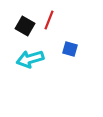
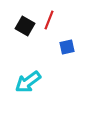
blue square: moved 3 px left, 2 px up; rotated 28 degrees counterclockwise
cyan arrow: moved 2 px left, 23 px down; rotated 20 degrees counterclockwise
